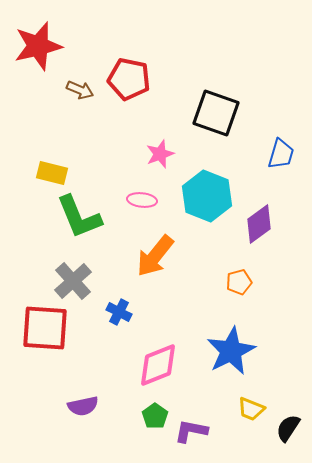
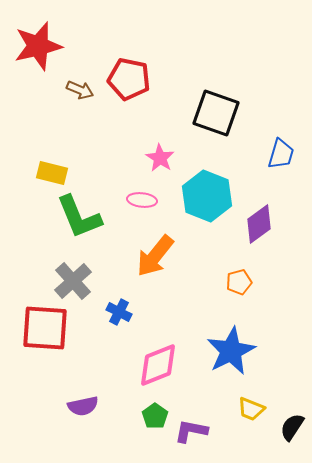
pink star: moved 4 px down; rotated 20 degrees counterclockwise
black semicircle: moved 4 px right, 1 px up
